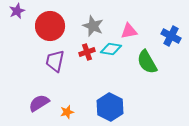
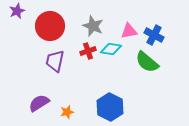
blue cross: moved 17 px left, 1 px up
red cross: moved 1 px right, 1 px up
green semicircle: rotated 20 degrees counterclockwise
